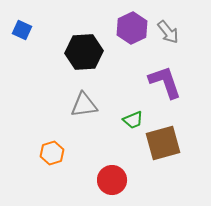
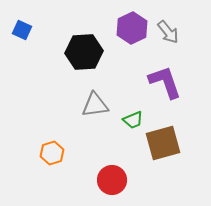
gray triangle: moved 11 px right
